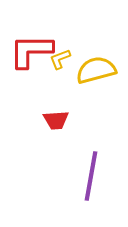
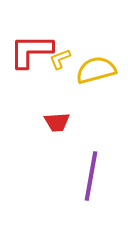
red trapezoid: moved 1 px right, 2 px down
